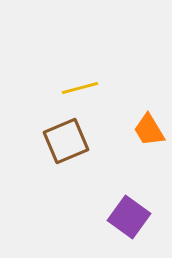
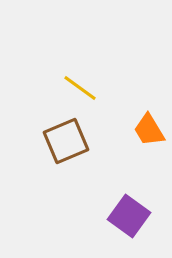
yellow line: rotated 51 degrees clockwise
purple square: moved 1 px up
